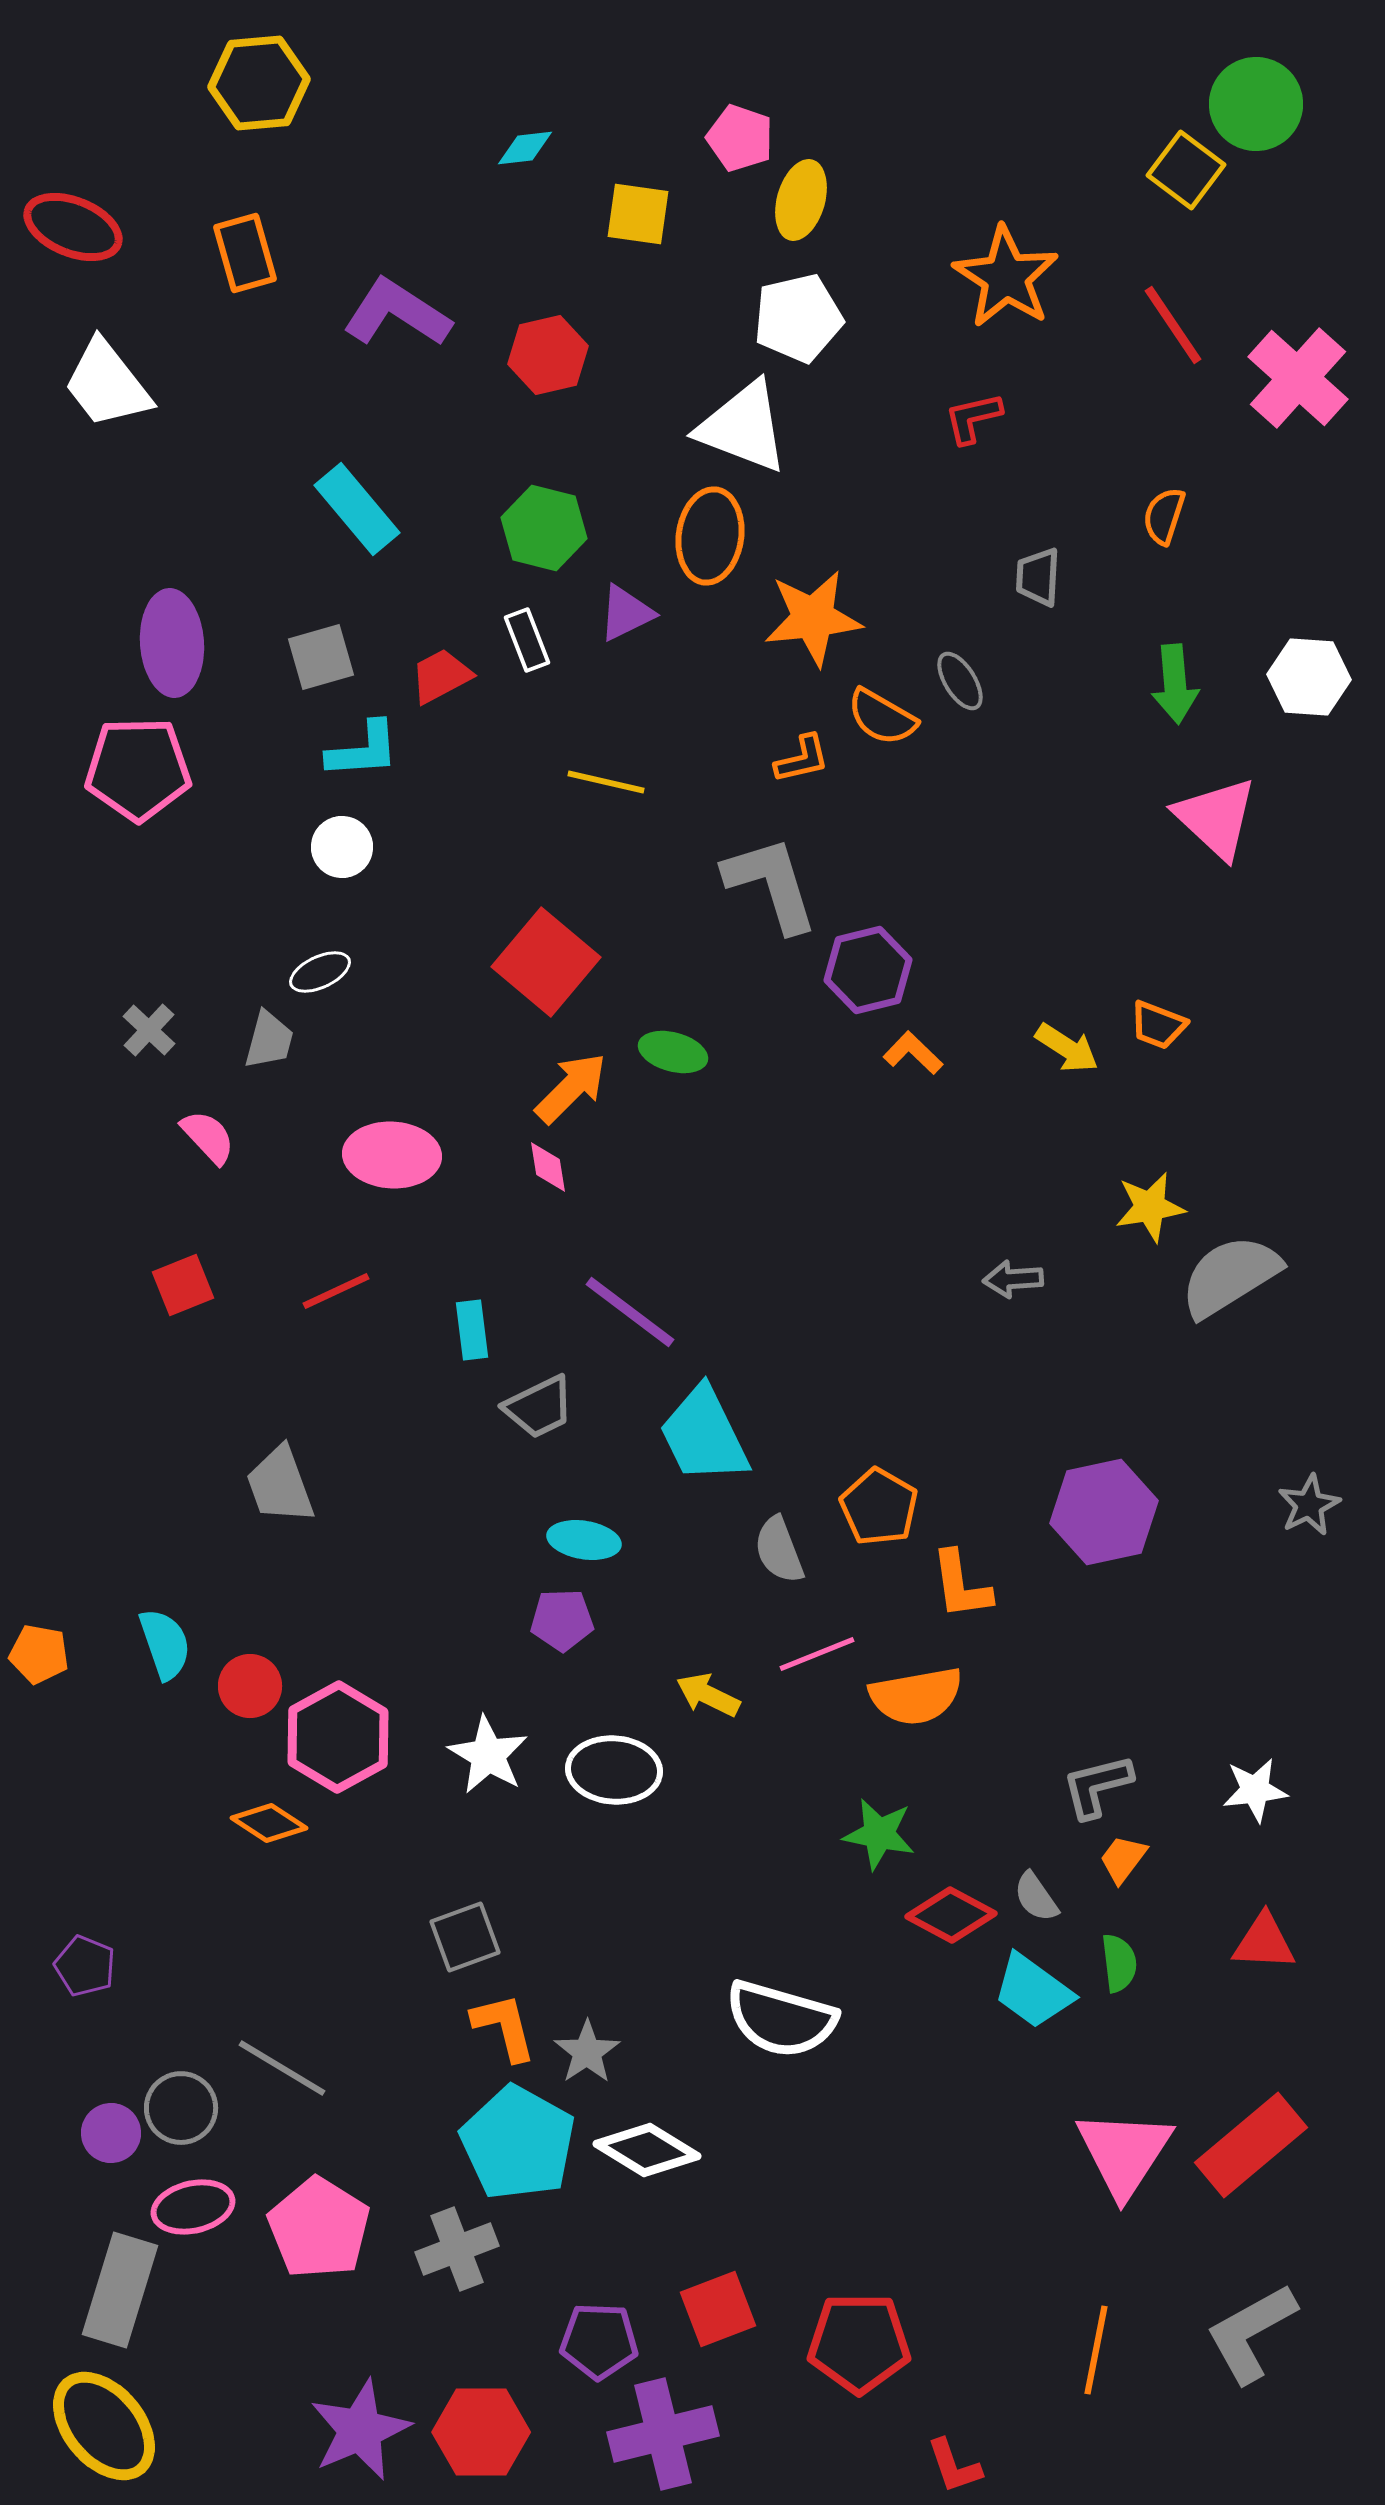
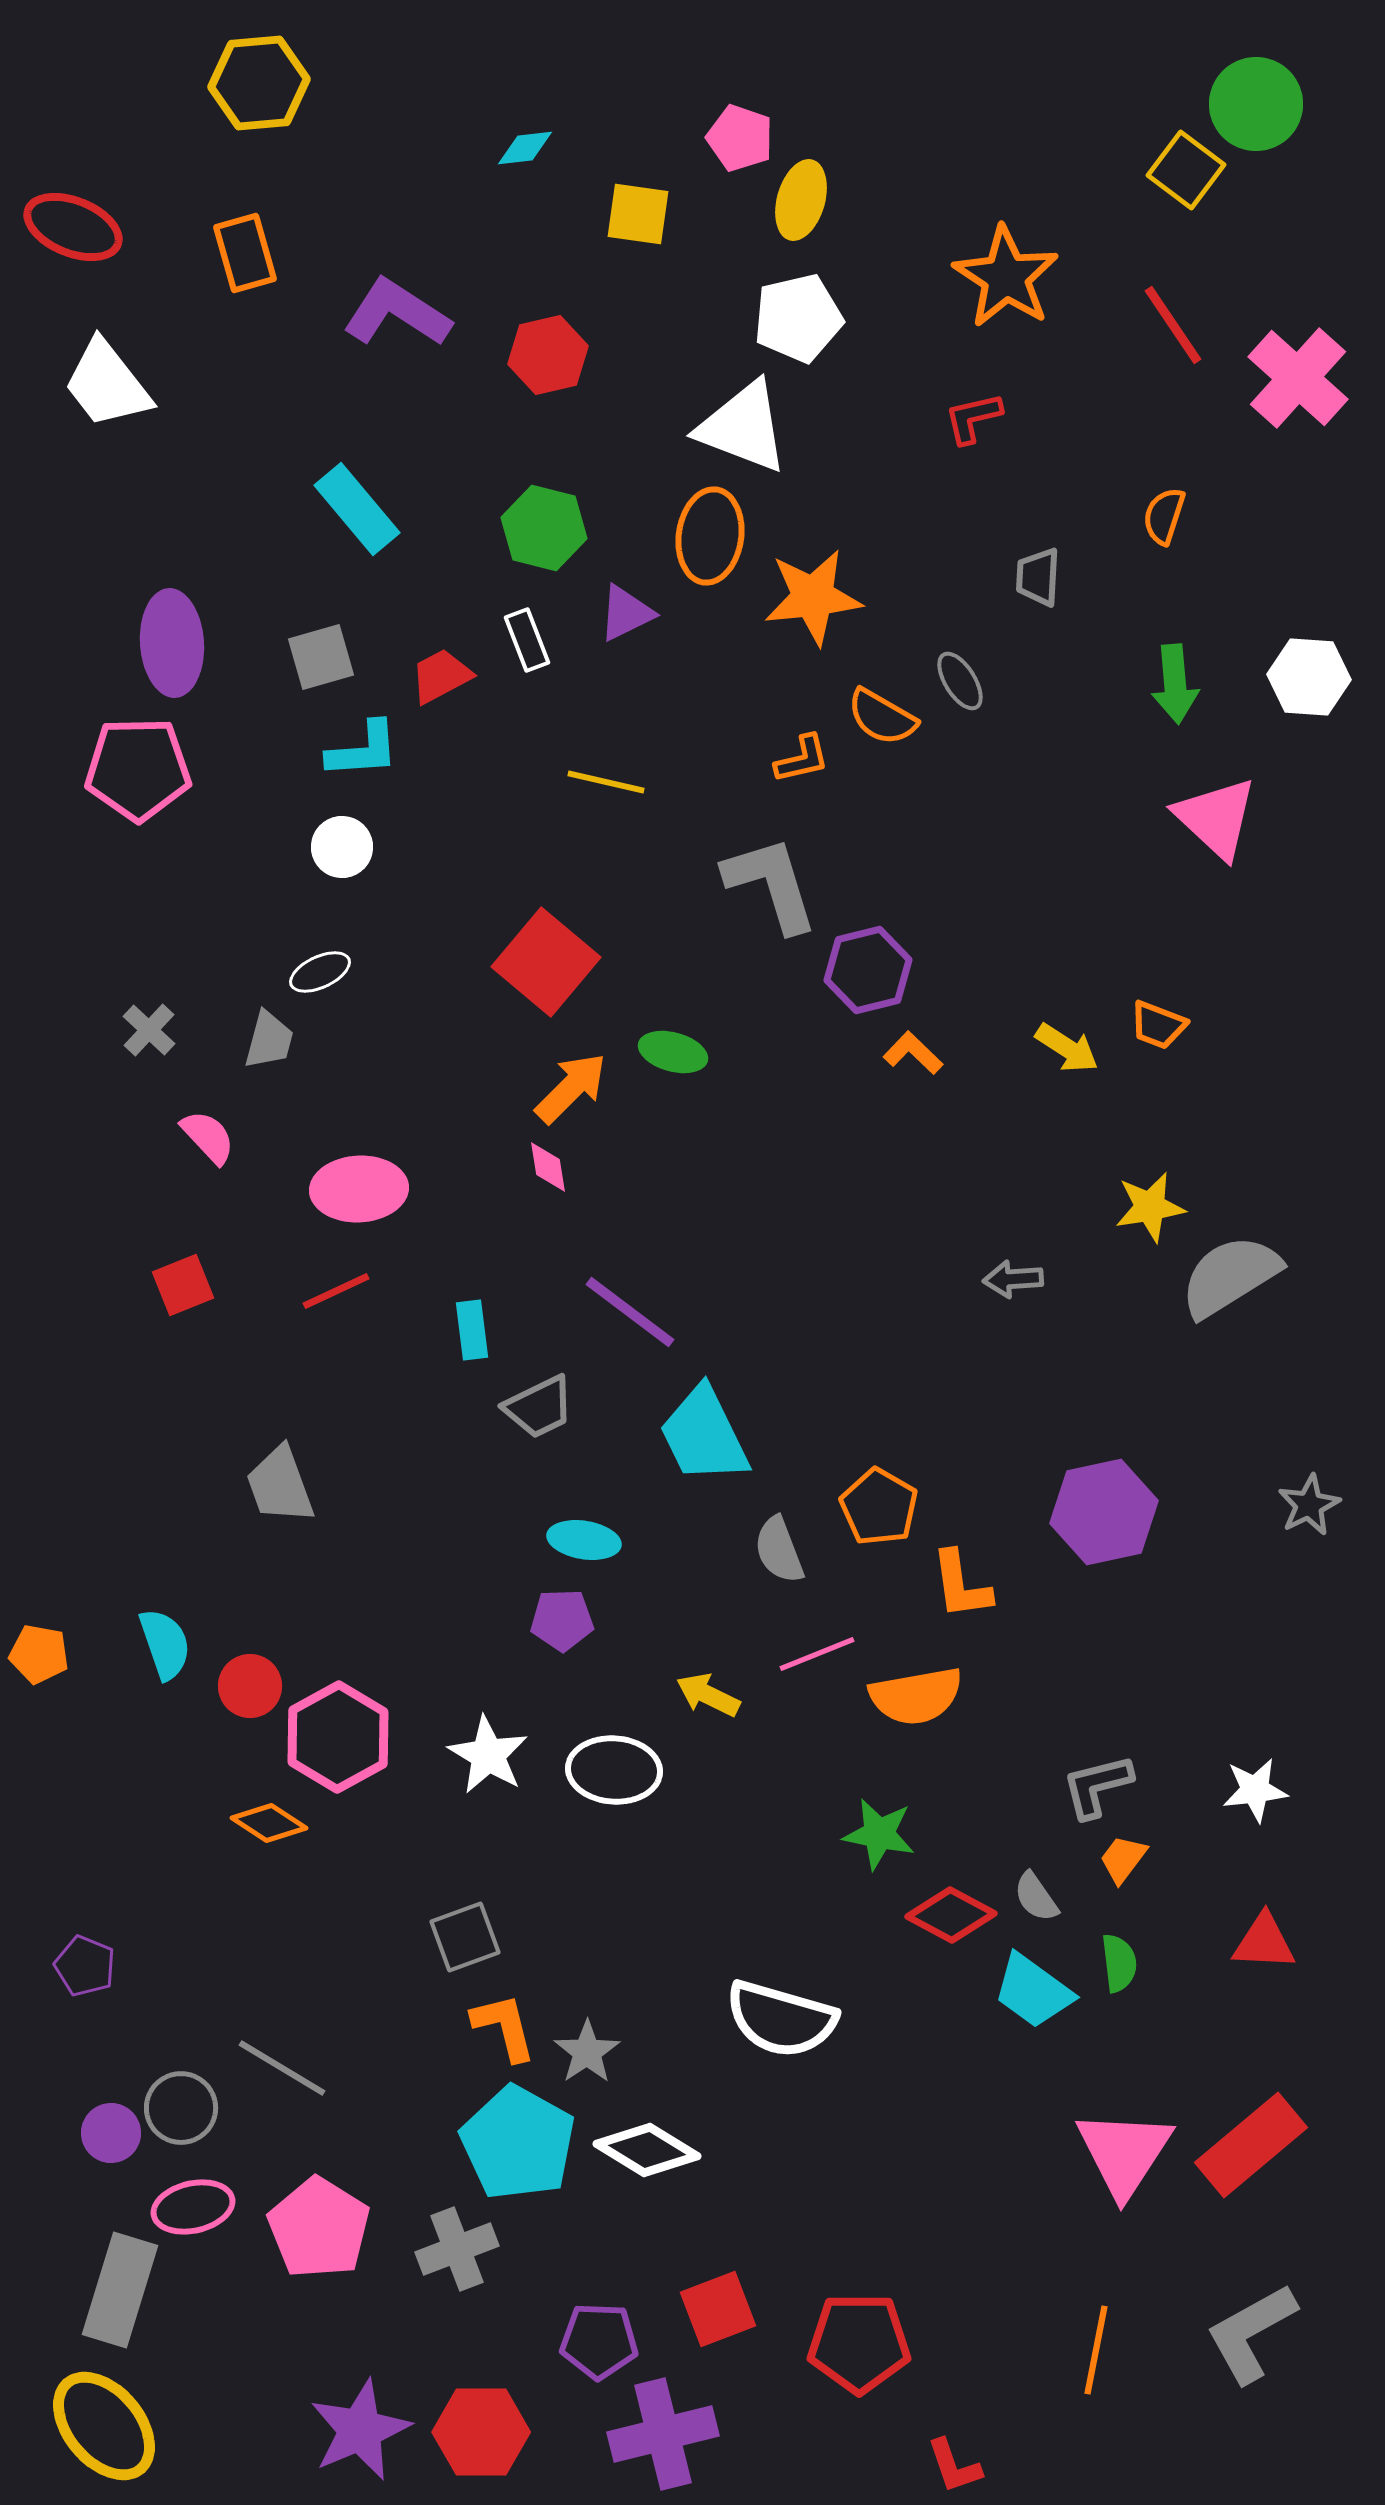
orange star at (813, 618): moved 21 px up
pink ellipse at (392, 1155): moved 33 px left, 34 px down; rotated 6 degrees counterclockwise
